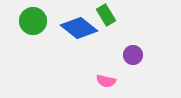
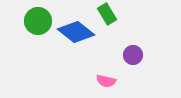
green rectangle: moved 1 px right, 1 px up
green circle: moved 5 px right
blue diamond: moved 3 px left, 4 px down
